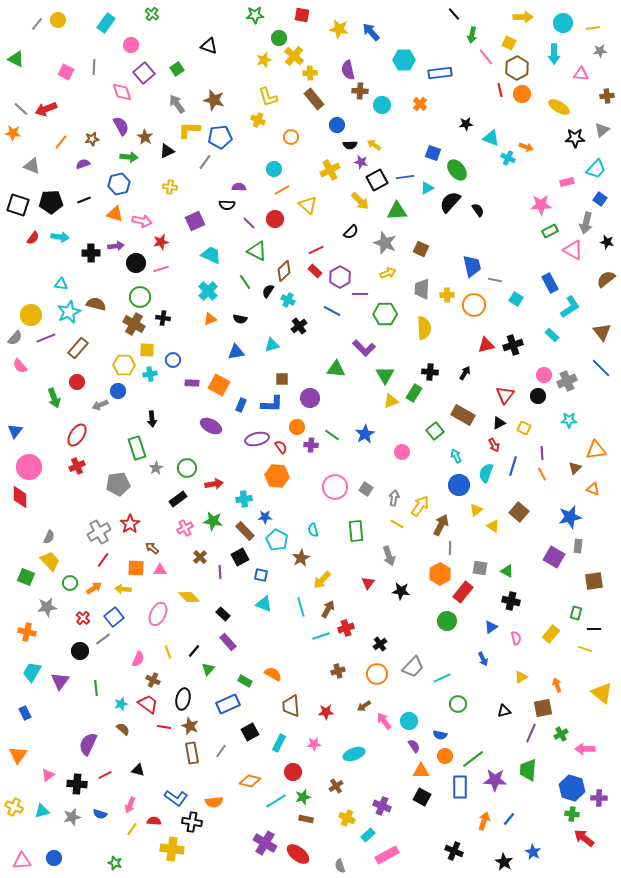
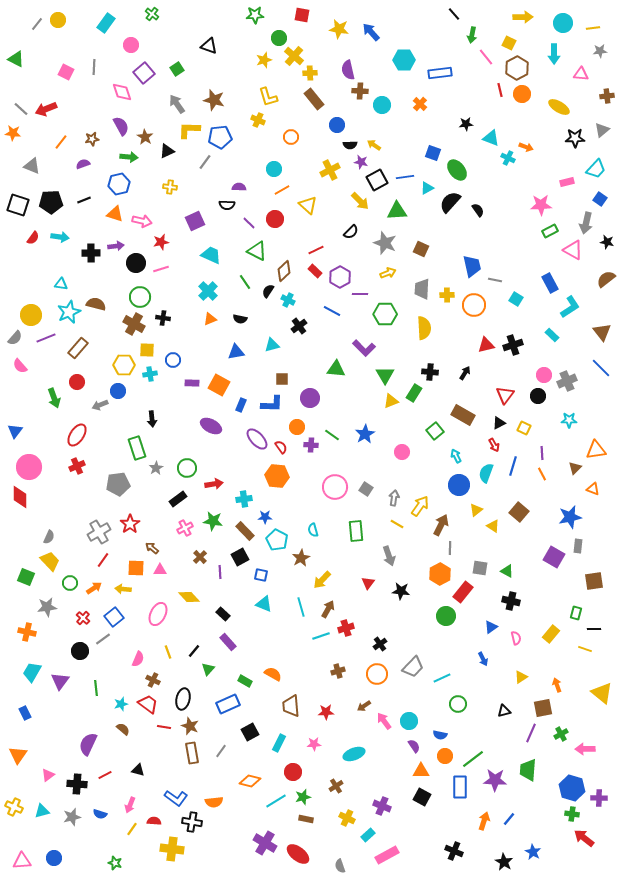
purple ellipse at (257, 439): rotated 60 degrees clockwise
green circle at (447, 621): moved 1 px left, 5 px up
